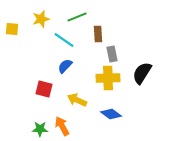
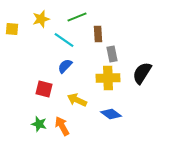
green star: moved 1 px left, 5 px up; rotated 14 degrees clockwise
